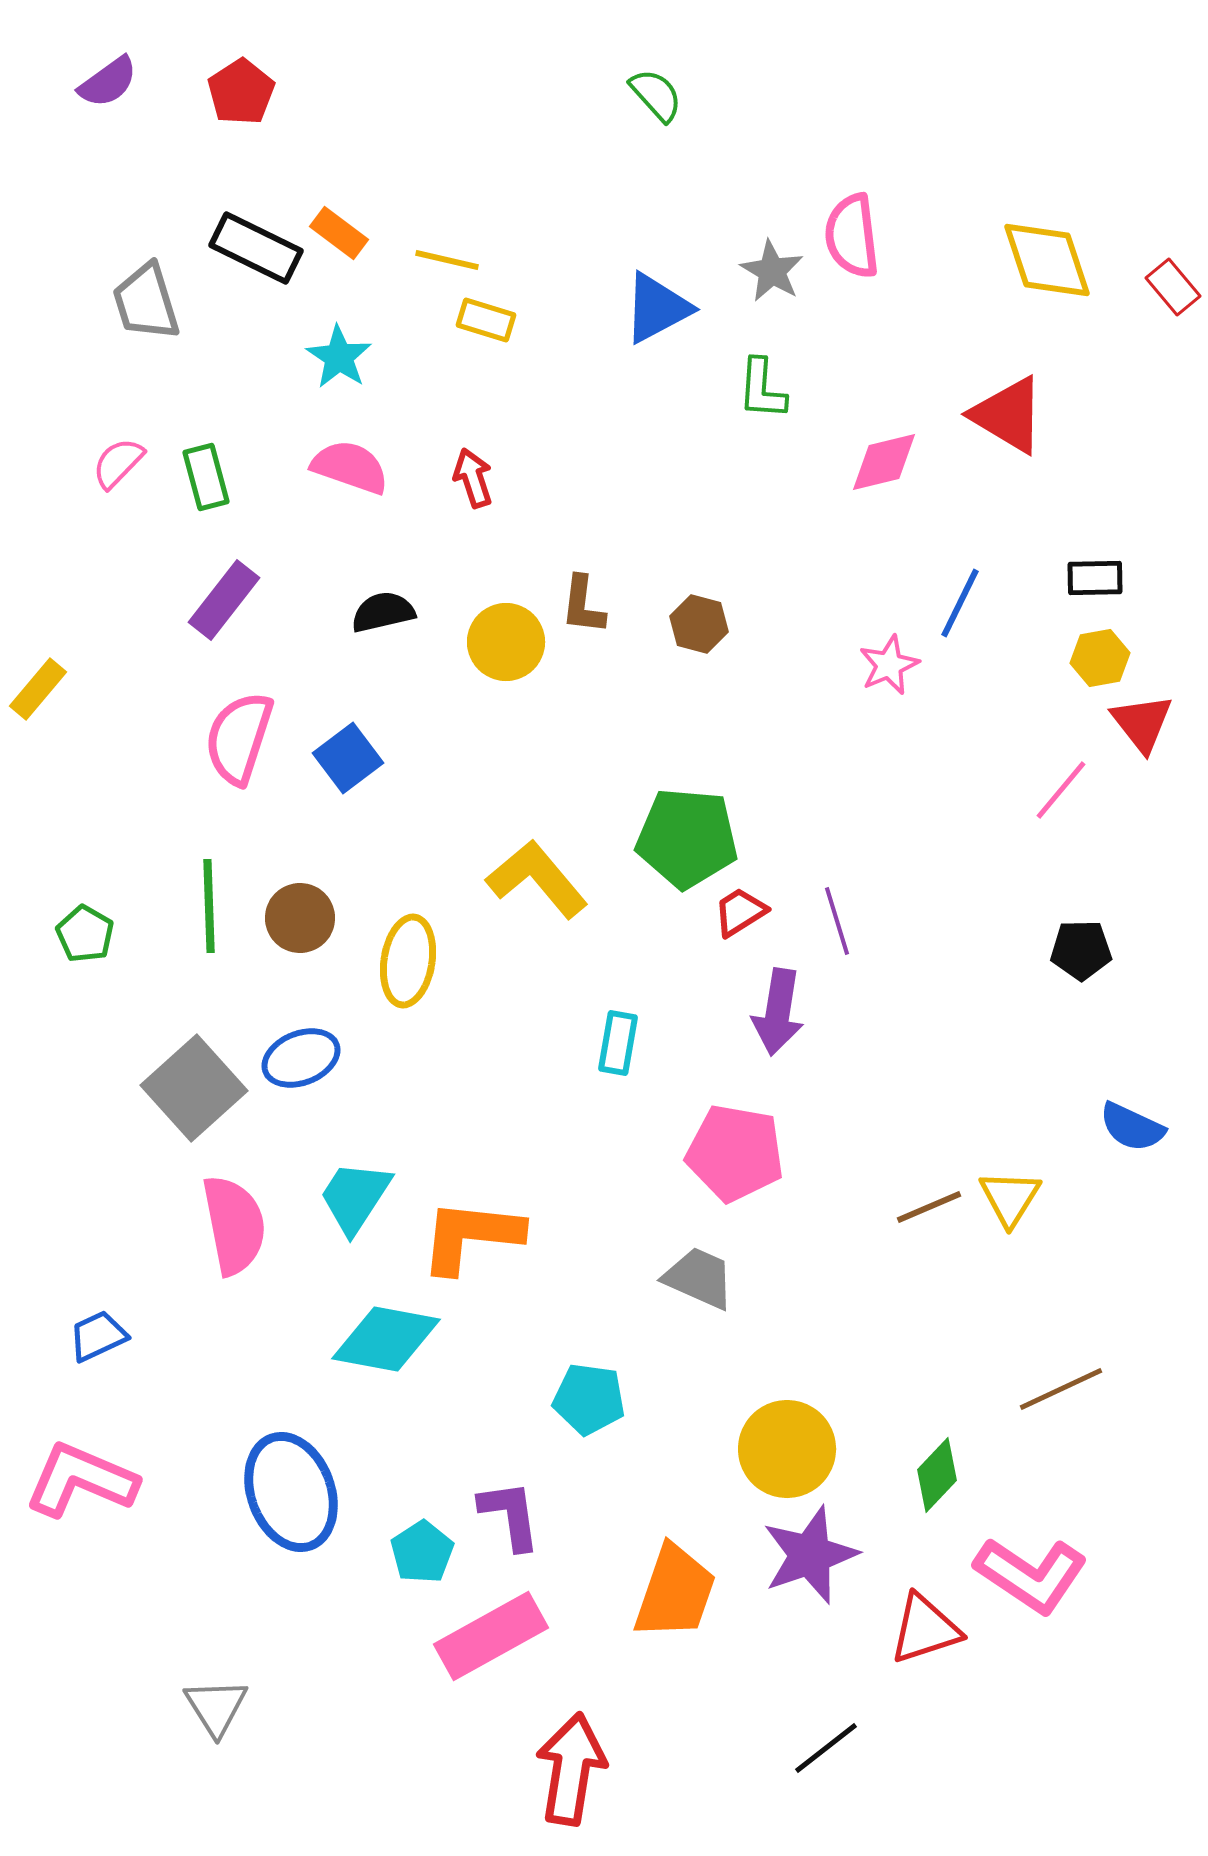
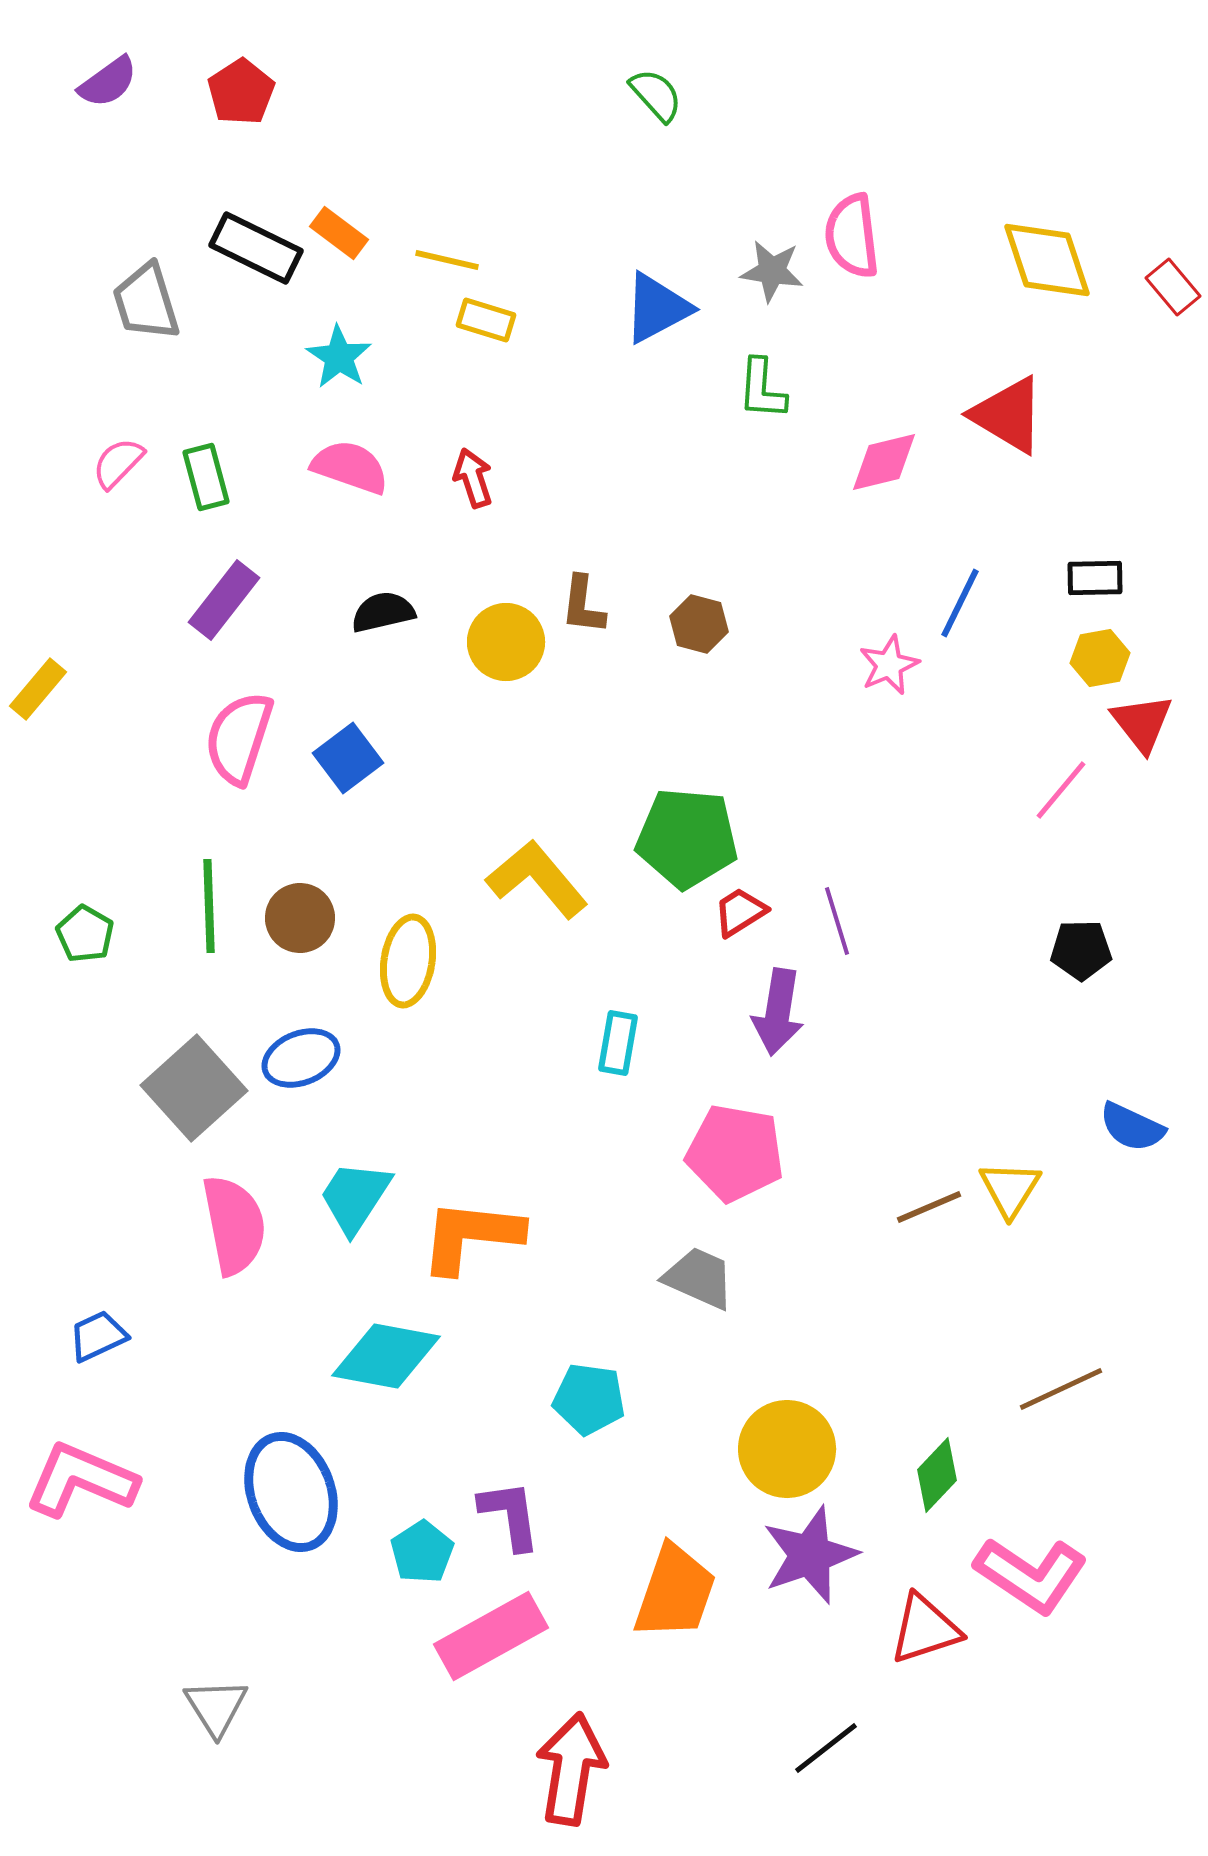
gray star at (772, 271): rotated 22 degrees counterclockwise
yellow triangle at (1010, 1198): moved 9 px up
cyan diamond at (386, 1339): moved 17 px down
